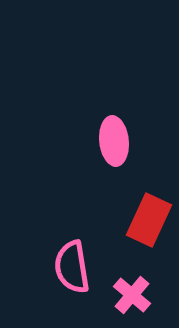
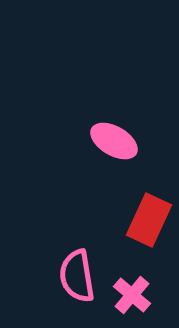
pink ellipse: rotated 54 degrees counterclockwise
pink semicircle: moved 5 px right, 9 px down
